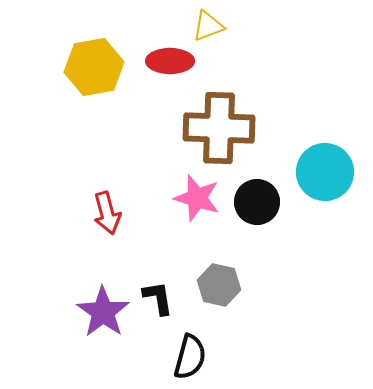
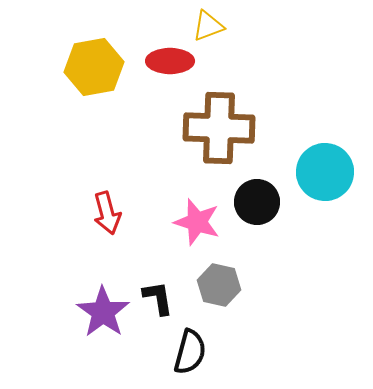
pink star: moved 24 px down
black semicircle: moved 5 px up
